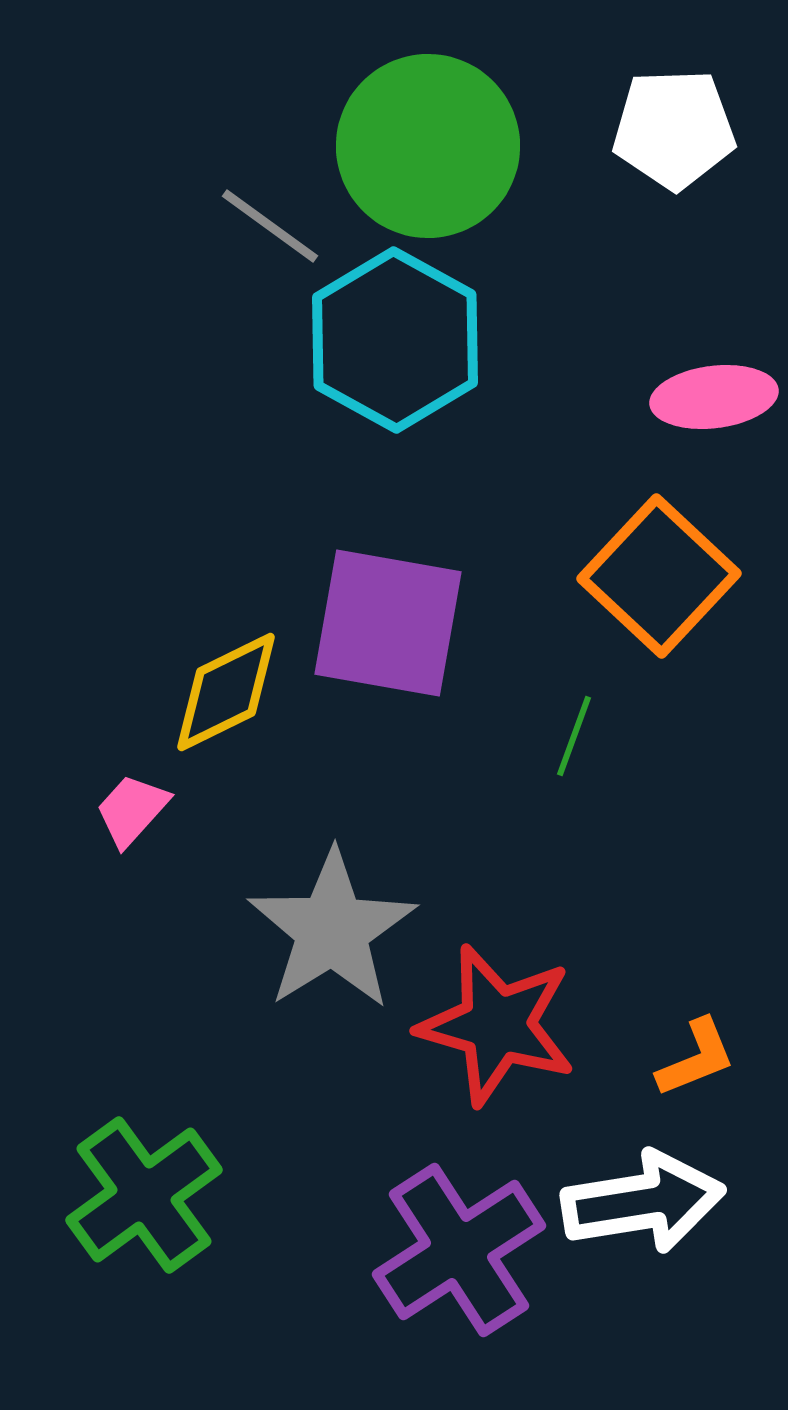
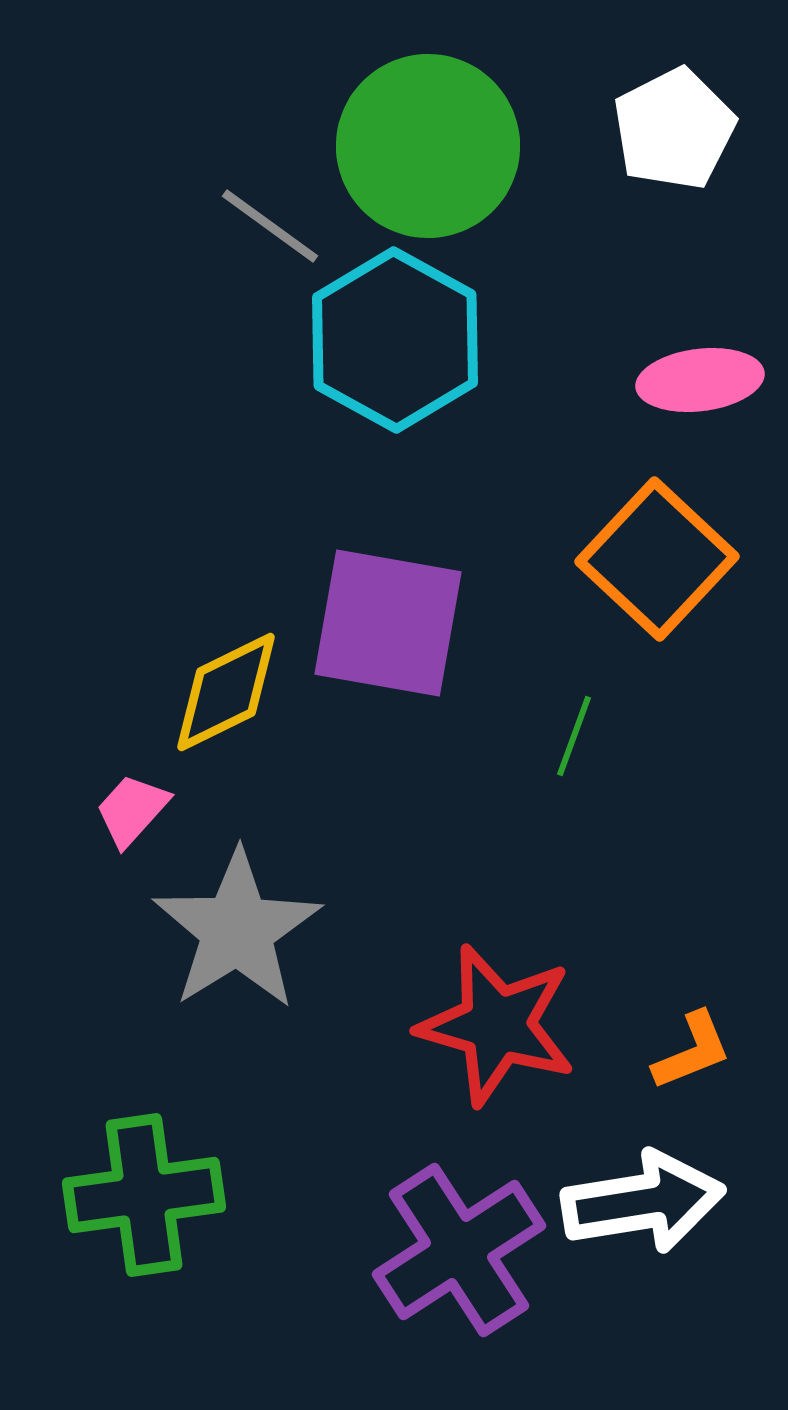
white pentagon: rotated 25 degrees counterclockwise
pink ellipse: moved 14 px left, 17 px up
orange square: moved 2 px left, 17 px up
gray star: moved 95 px left
orange L-shape: moved 4 px left, 7 px up
green cross: rotated 28 degrees clockwise
